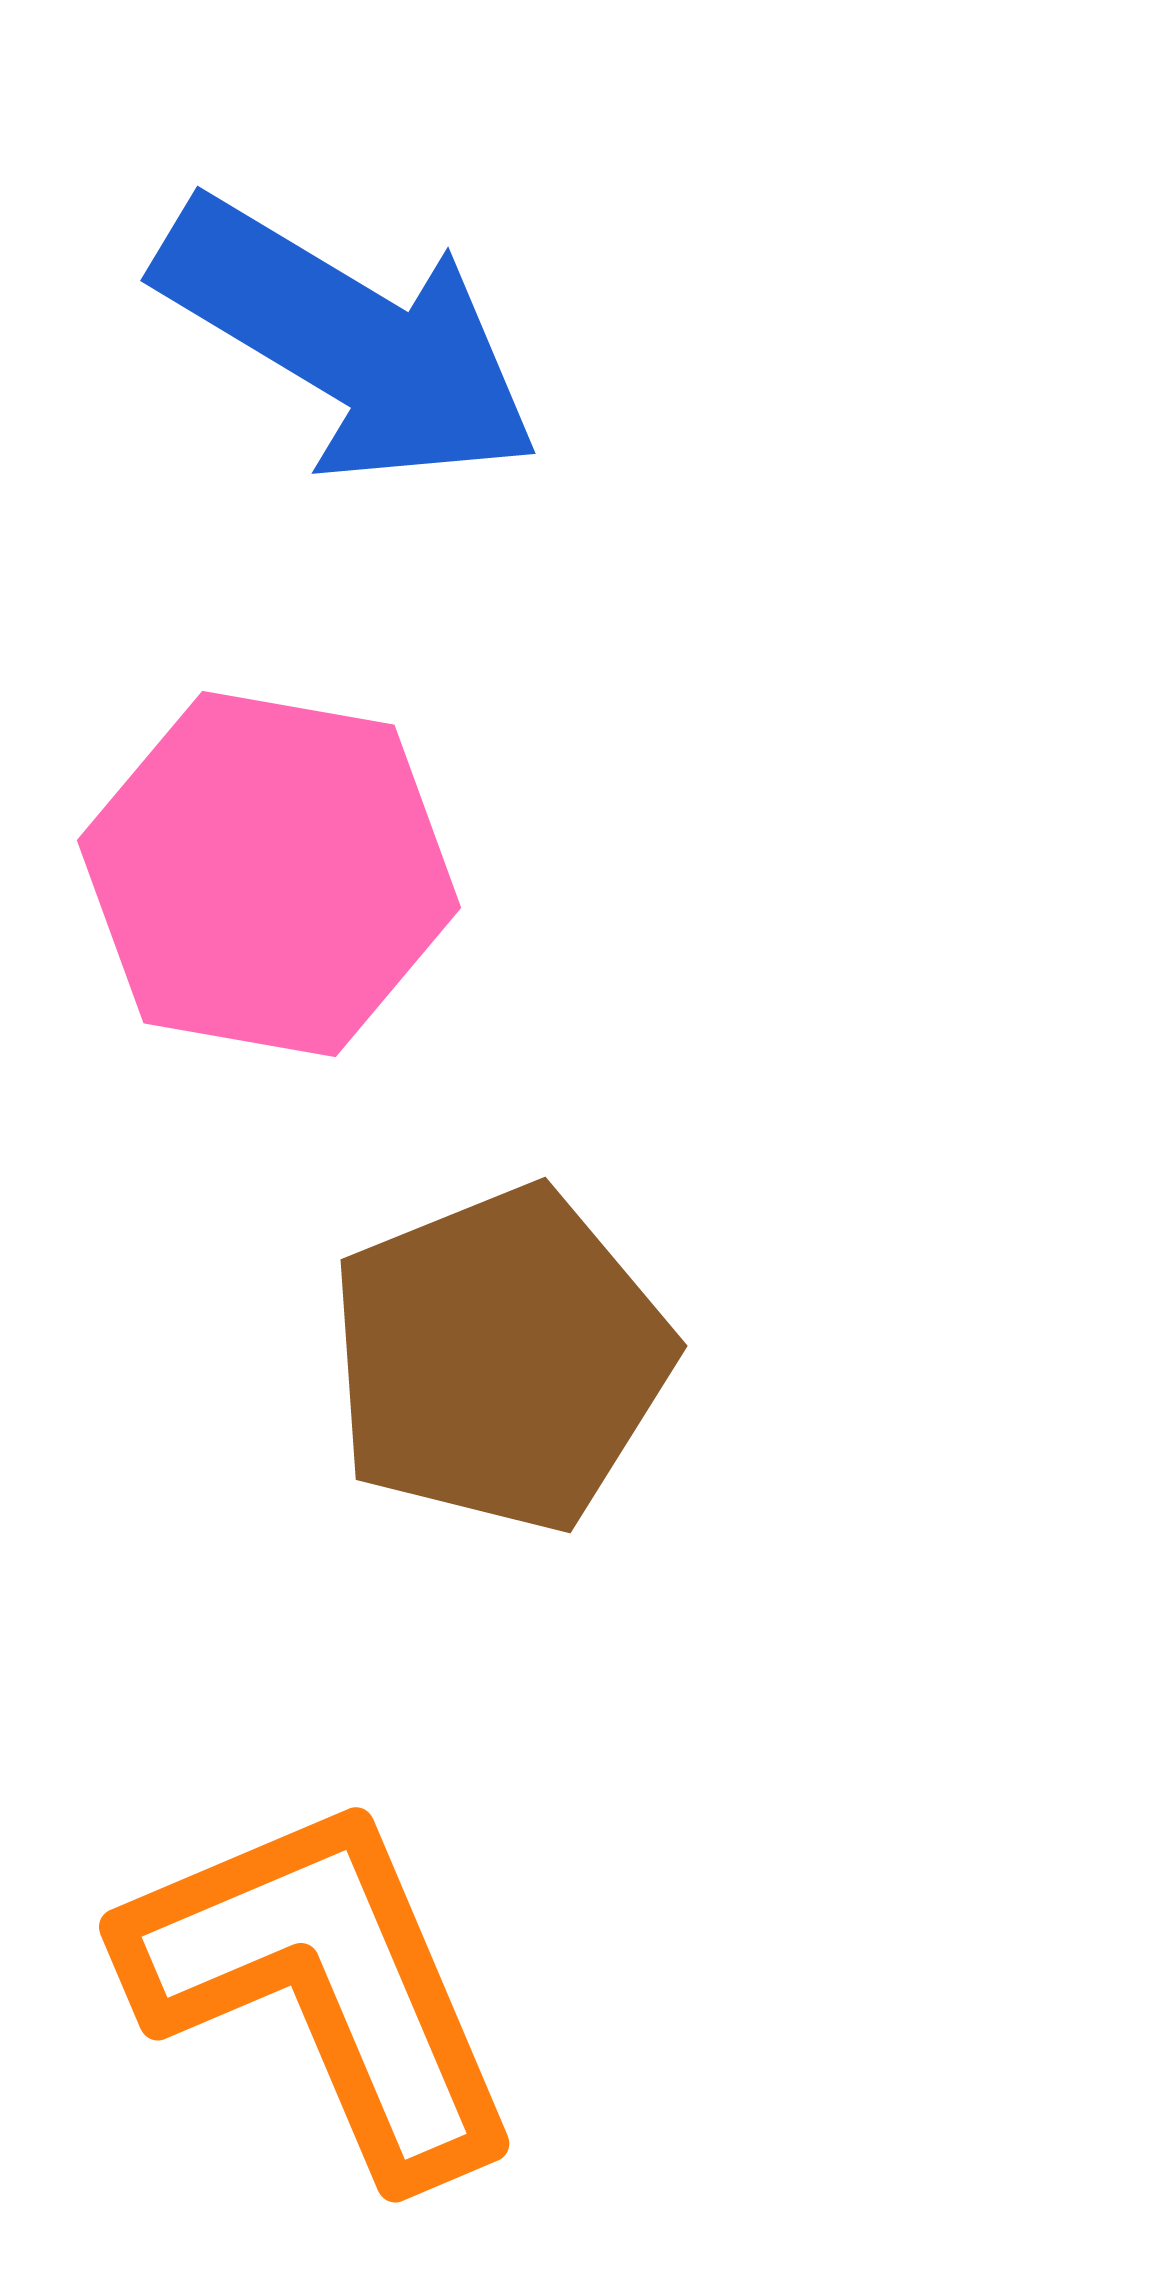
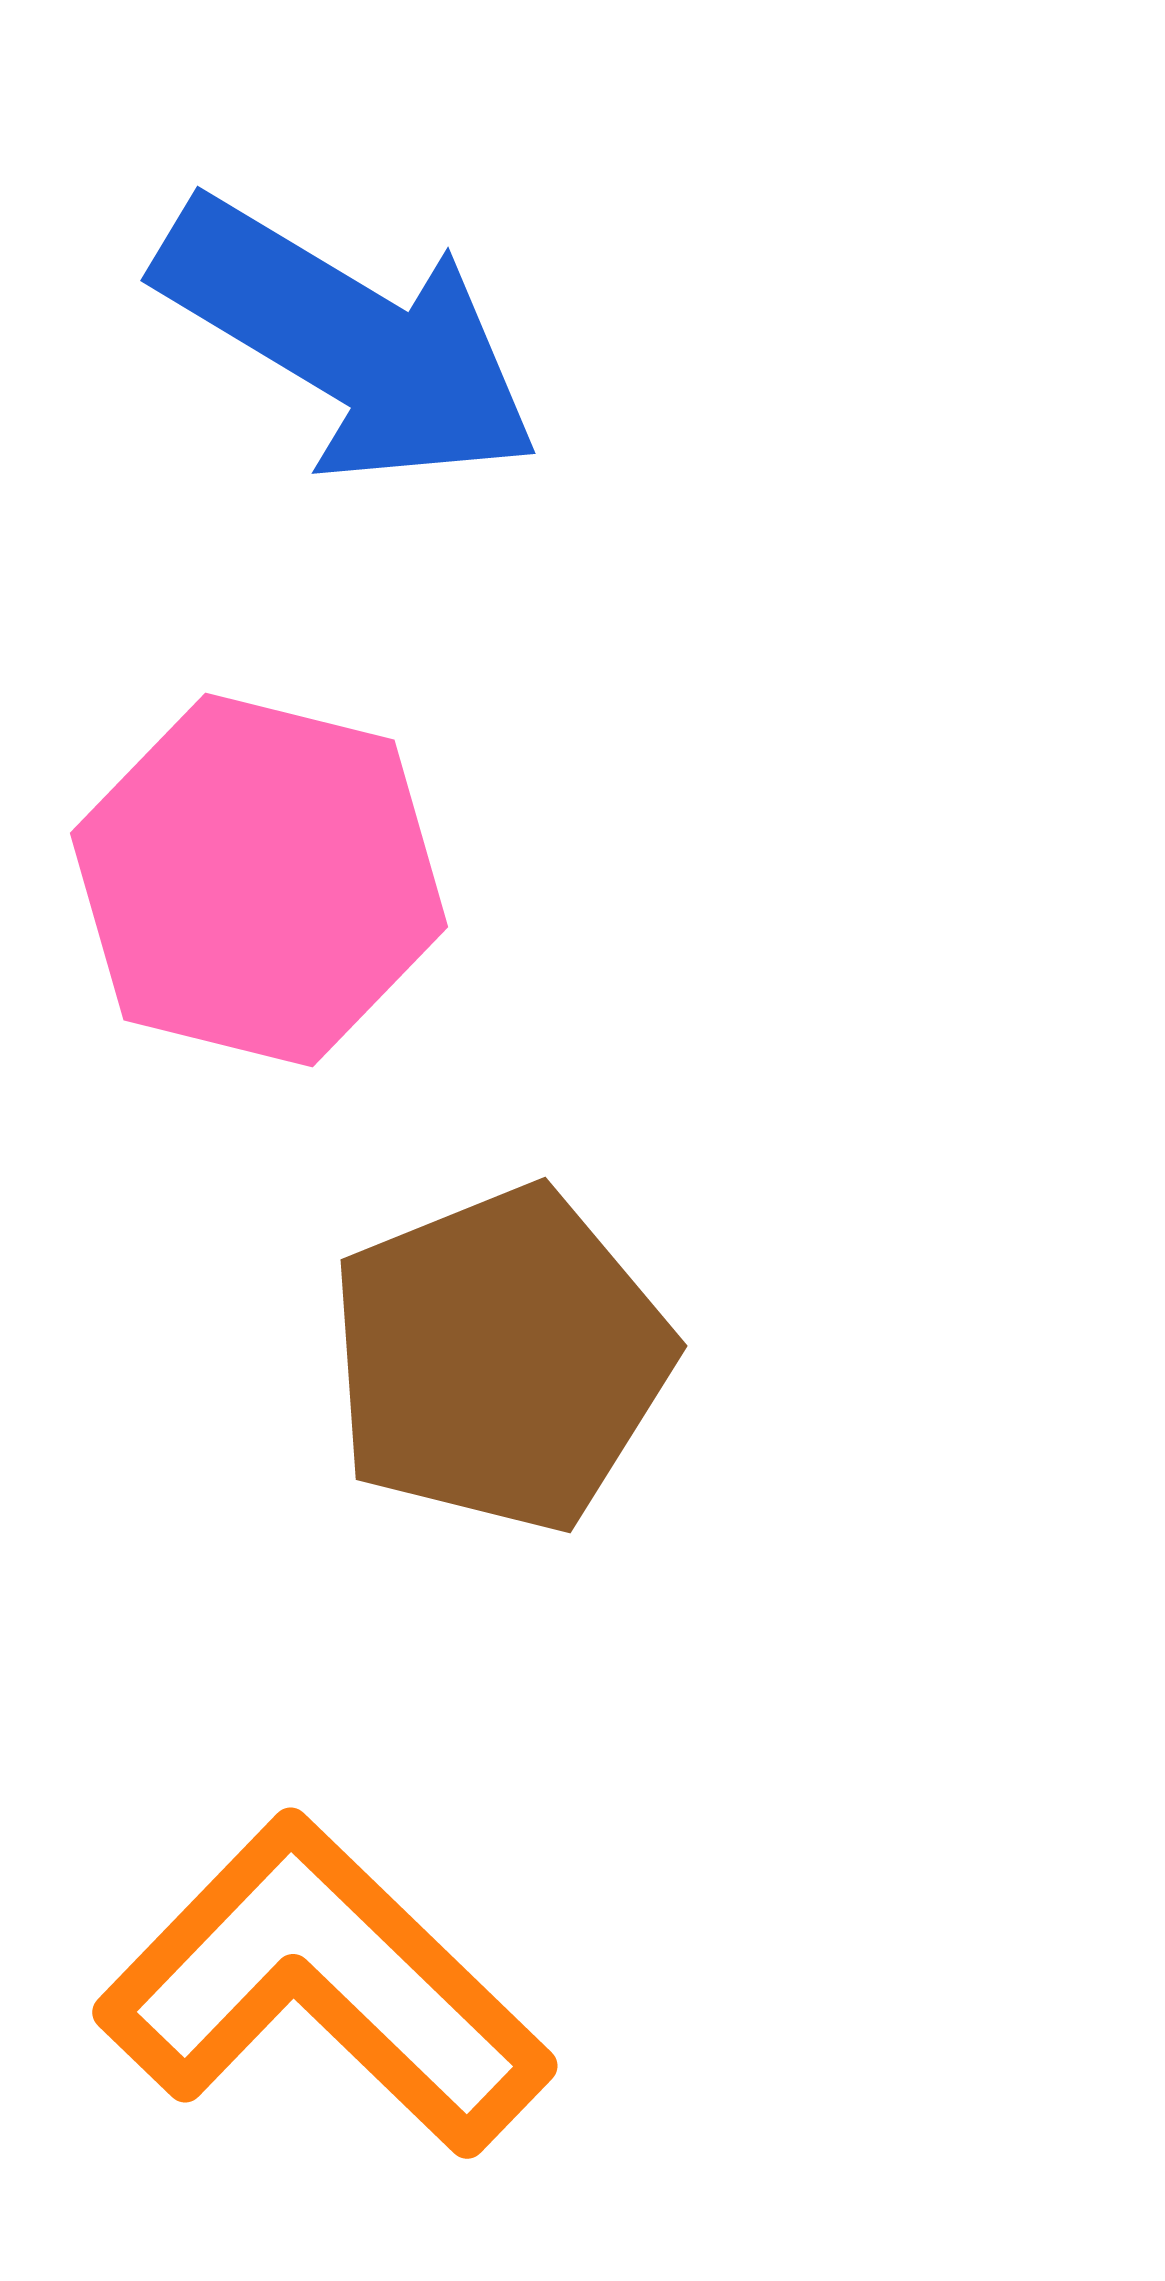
pink hexagon: moved 10 px left, 6 px down; rotated 4 degrees clockwise
orange L-shape: rotated 23 degrees counterclockwise
